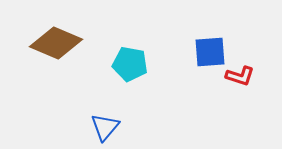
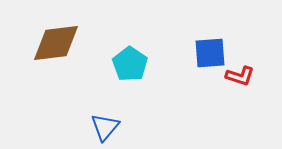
brown diamond: rotated 30 degrees counterclockwise
blue square: moved 1 px down
cyan pentagon: rotated 24 degrees clockwise
